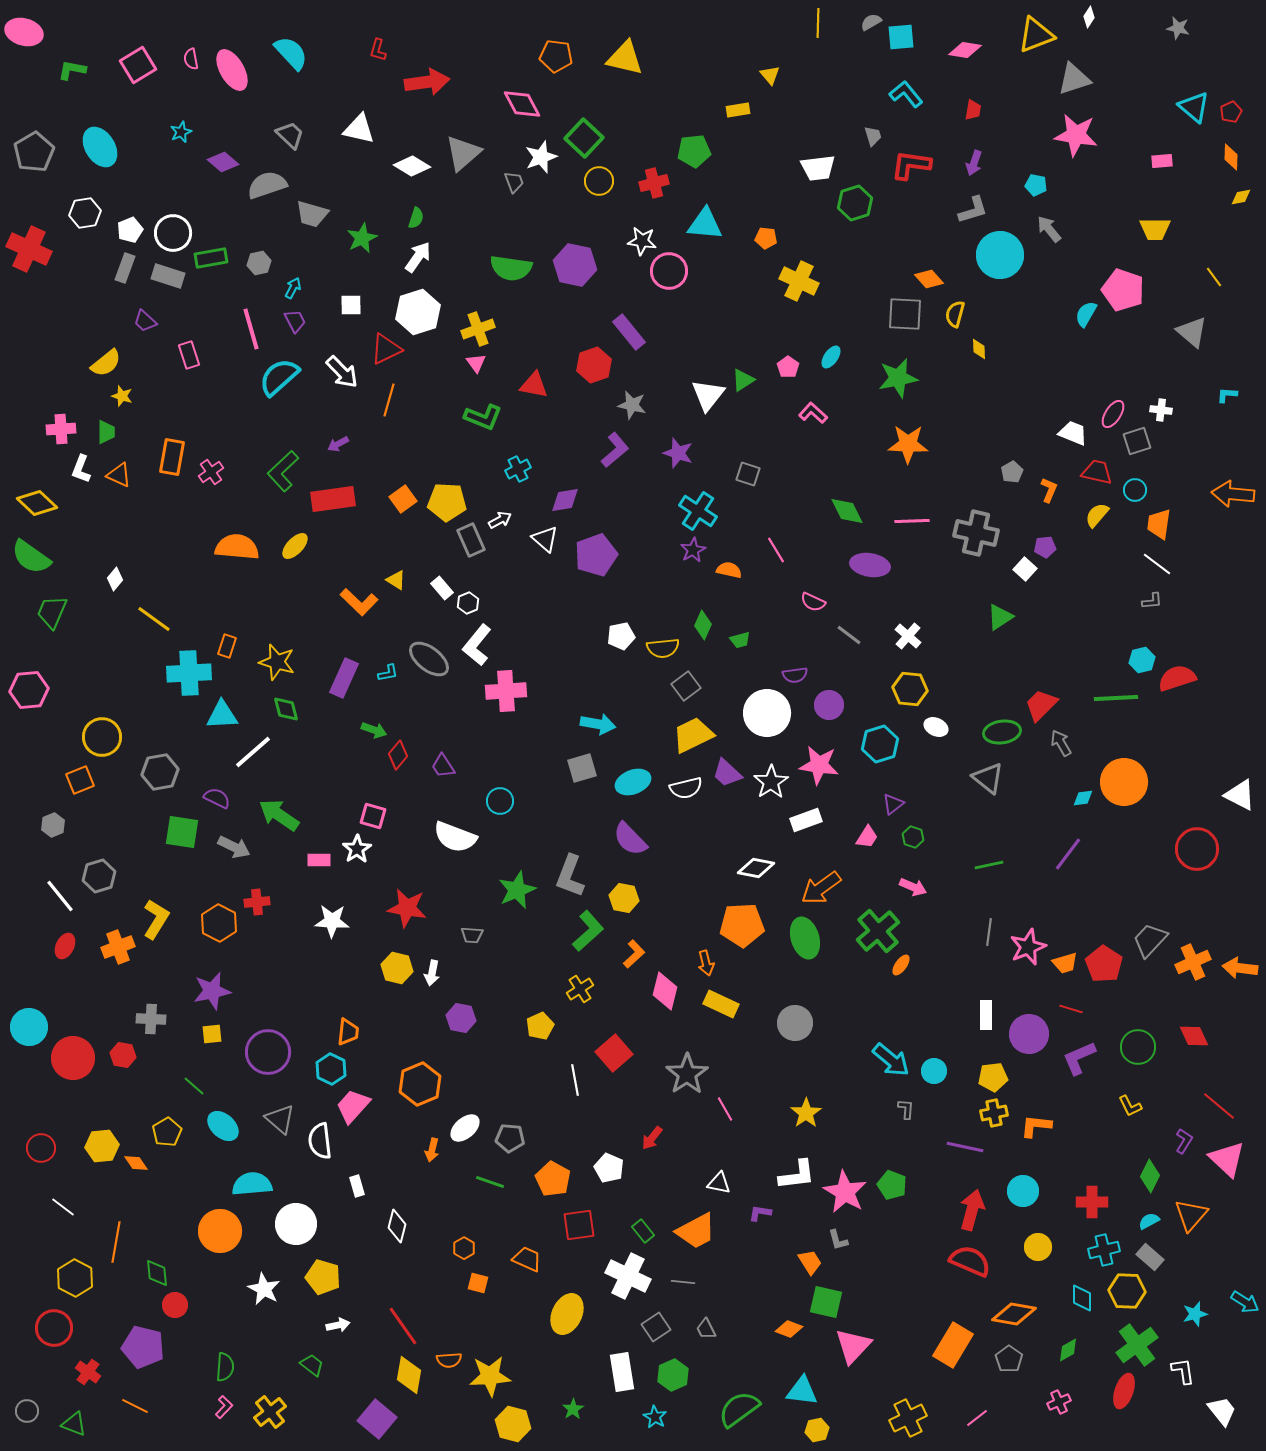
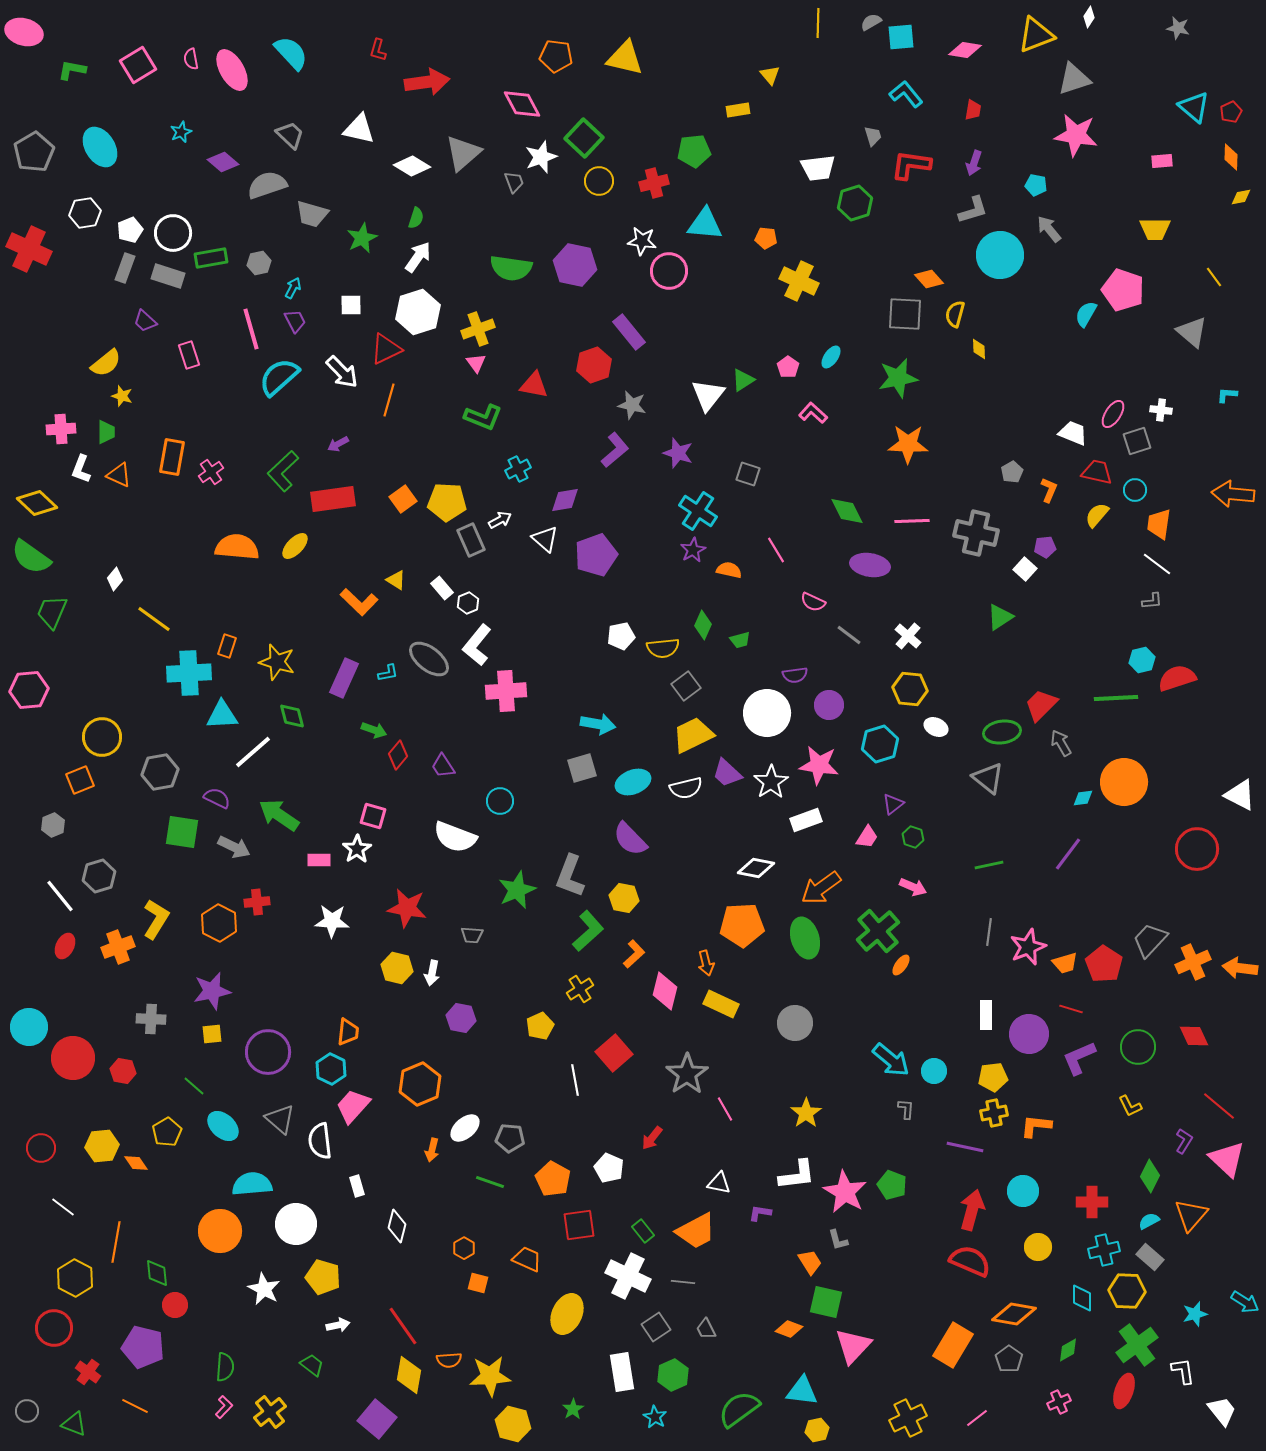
green diamond at (286, 709): moved 6 px right, 7 px down
red hexagon at (123, 1055): moved 16 px down
